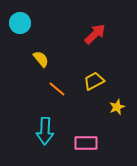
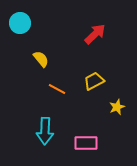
orange line: rotated 12 degrees counterclockwise
